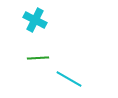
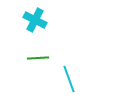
cyan line: rotated 40 degrees clockwise
